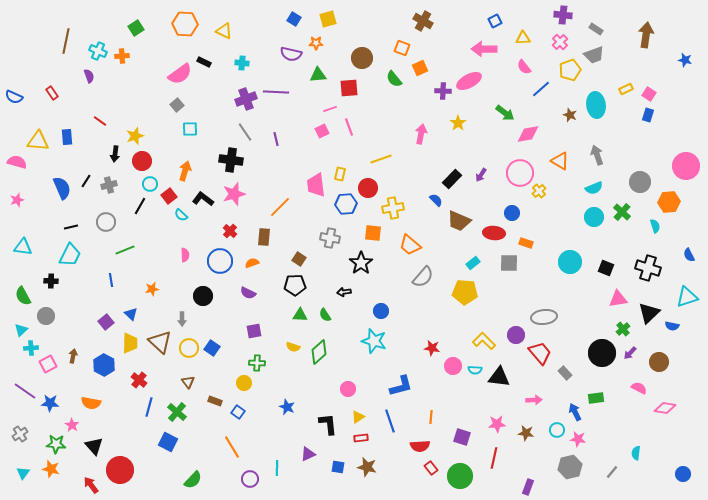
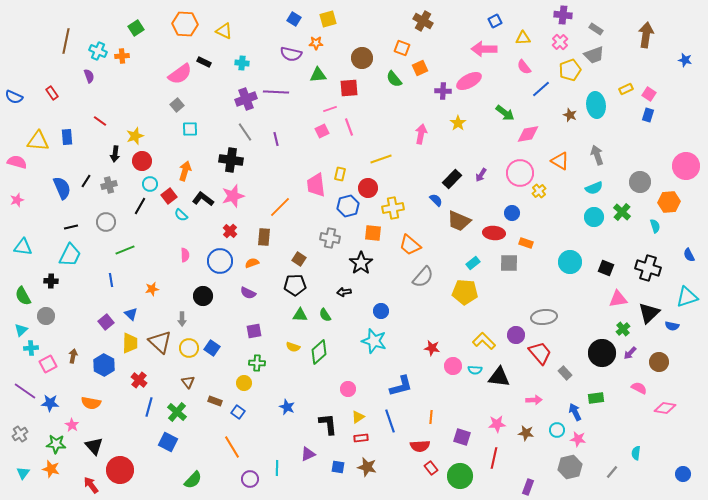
pink star at (234, 194): moved 1 px left, 2 px down
blue hexagon at (346, 204): moved 2 px right, 2 px down; rotated 10 degrees counterclockwise
